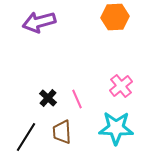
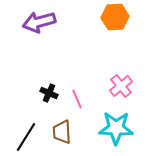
black cross: moved 1 px right, 5 px up; rotated 18 degrees counterclockwise
